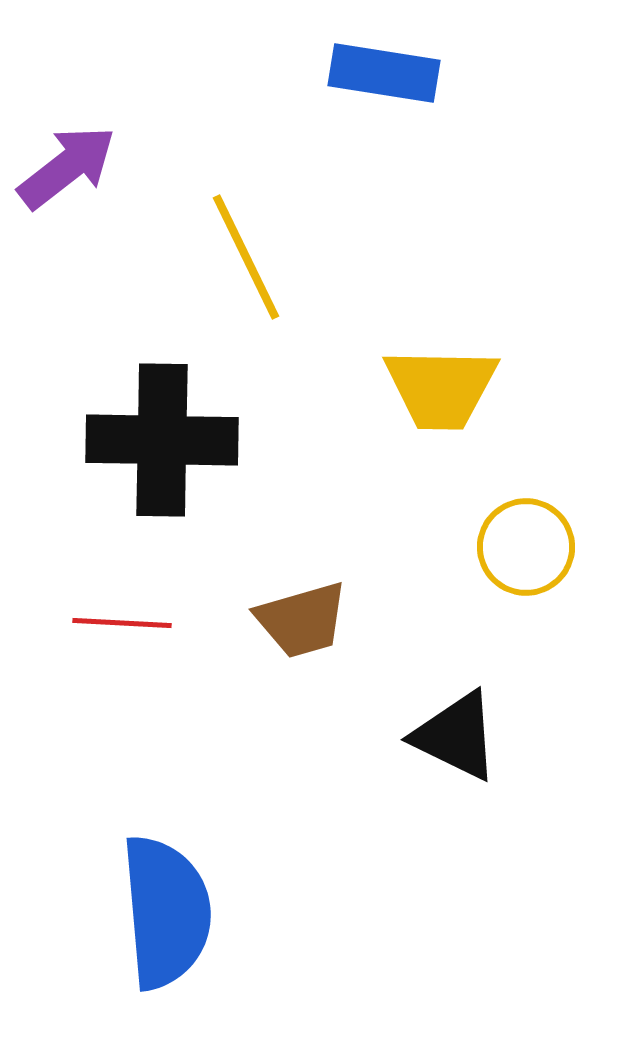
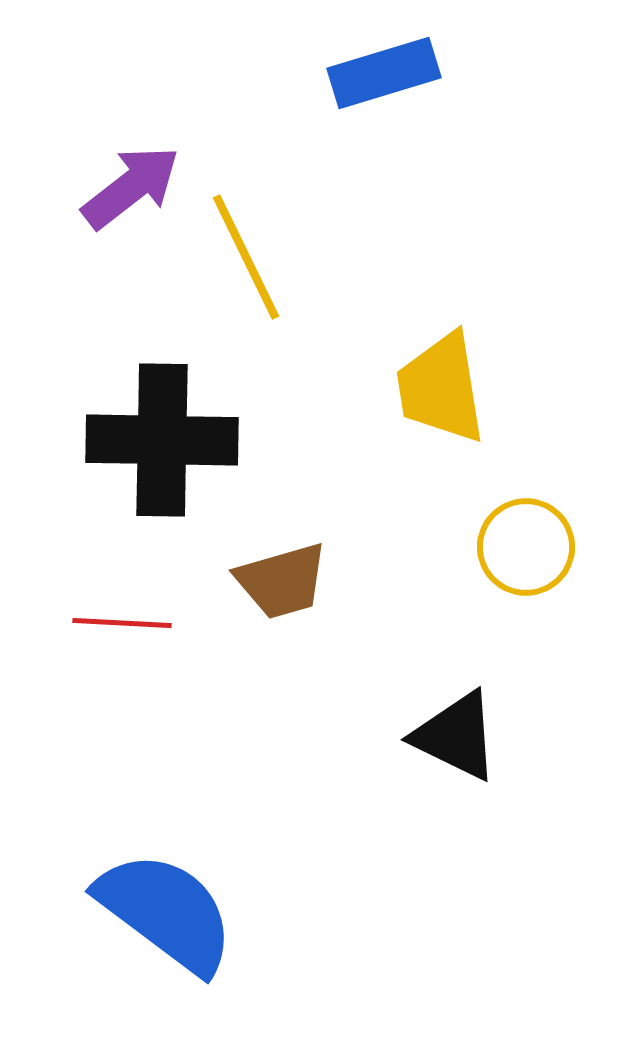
blue rectangle: rotated 26 degrees counterclockwise
purple arrow: moved 64 px right, 20 px down
yellow trapezoid: rotated 80 degrees clockwise
brown trapezoid: moved 20 px left, 39 px up
blue semicircle: rotated 48 degrees counterclockwise
